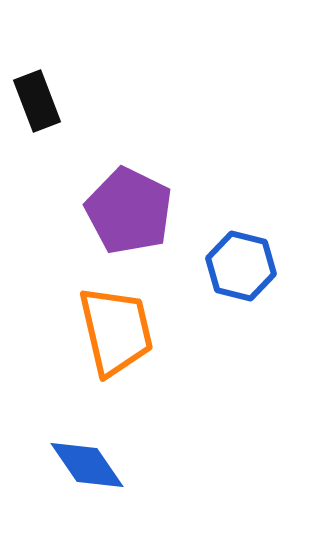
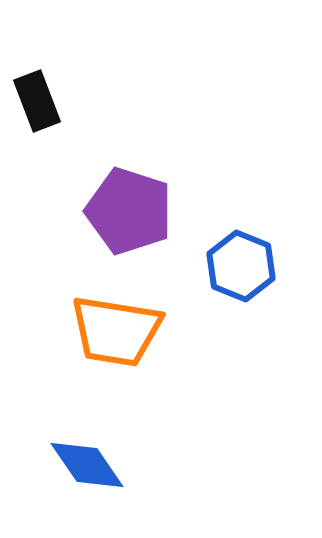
purple pentagon: rotated 8 degrees counterclockwise
blue hexagon: rotated 8 degrees clockwise
orange trapezoid: rotated 112 degrees clockwise
